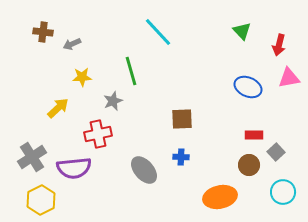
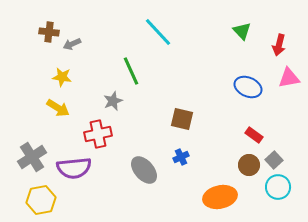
brown cross: moved 6 px right
green line: rotated 8 degrees counterclockwise
yellow star: moved 20 px left; rotated 12 degrees clockwise
yellow arrow: rotated 75 degrees clockwise
brown square: rotated 15 degrees clockwise
red rectangle: rotated 36 degrees clockwise
gray square: moved 2 px left, 8 px down
blue cross: rotated 28 degrees counterclockwise
cyan circle: moved 5 px left, 5 px up
yellow hexagon: rotated 16 degrees clockwise
